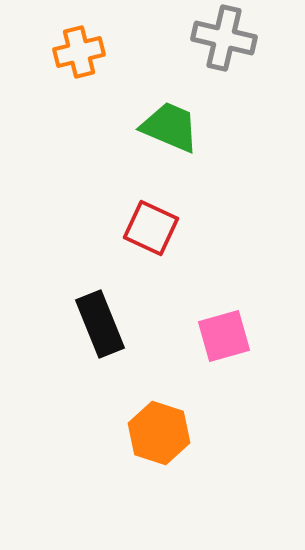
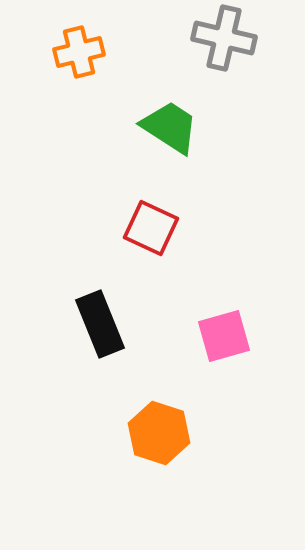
green trapezoid: rotated 10 degrees clockwise
